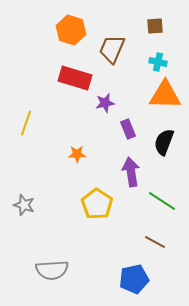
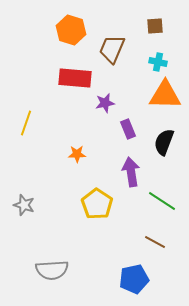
red rectangle: rotated 12 degrees counterclockwise
